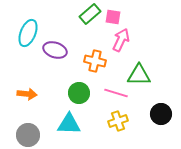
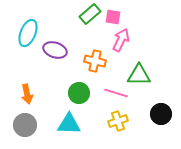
orange arrow: rotated 72 degrees clockwise
gray circle: moved 3 px left, 10 px up
